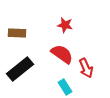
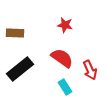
brown rectangle: moved 2 px left
red semicircle: moved 4 px down
red arrow: moved 4 px right, 2 px down
